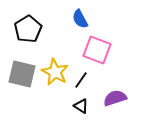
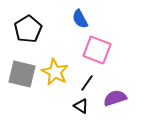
black line: moved 6 px right, 3 px down
